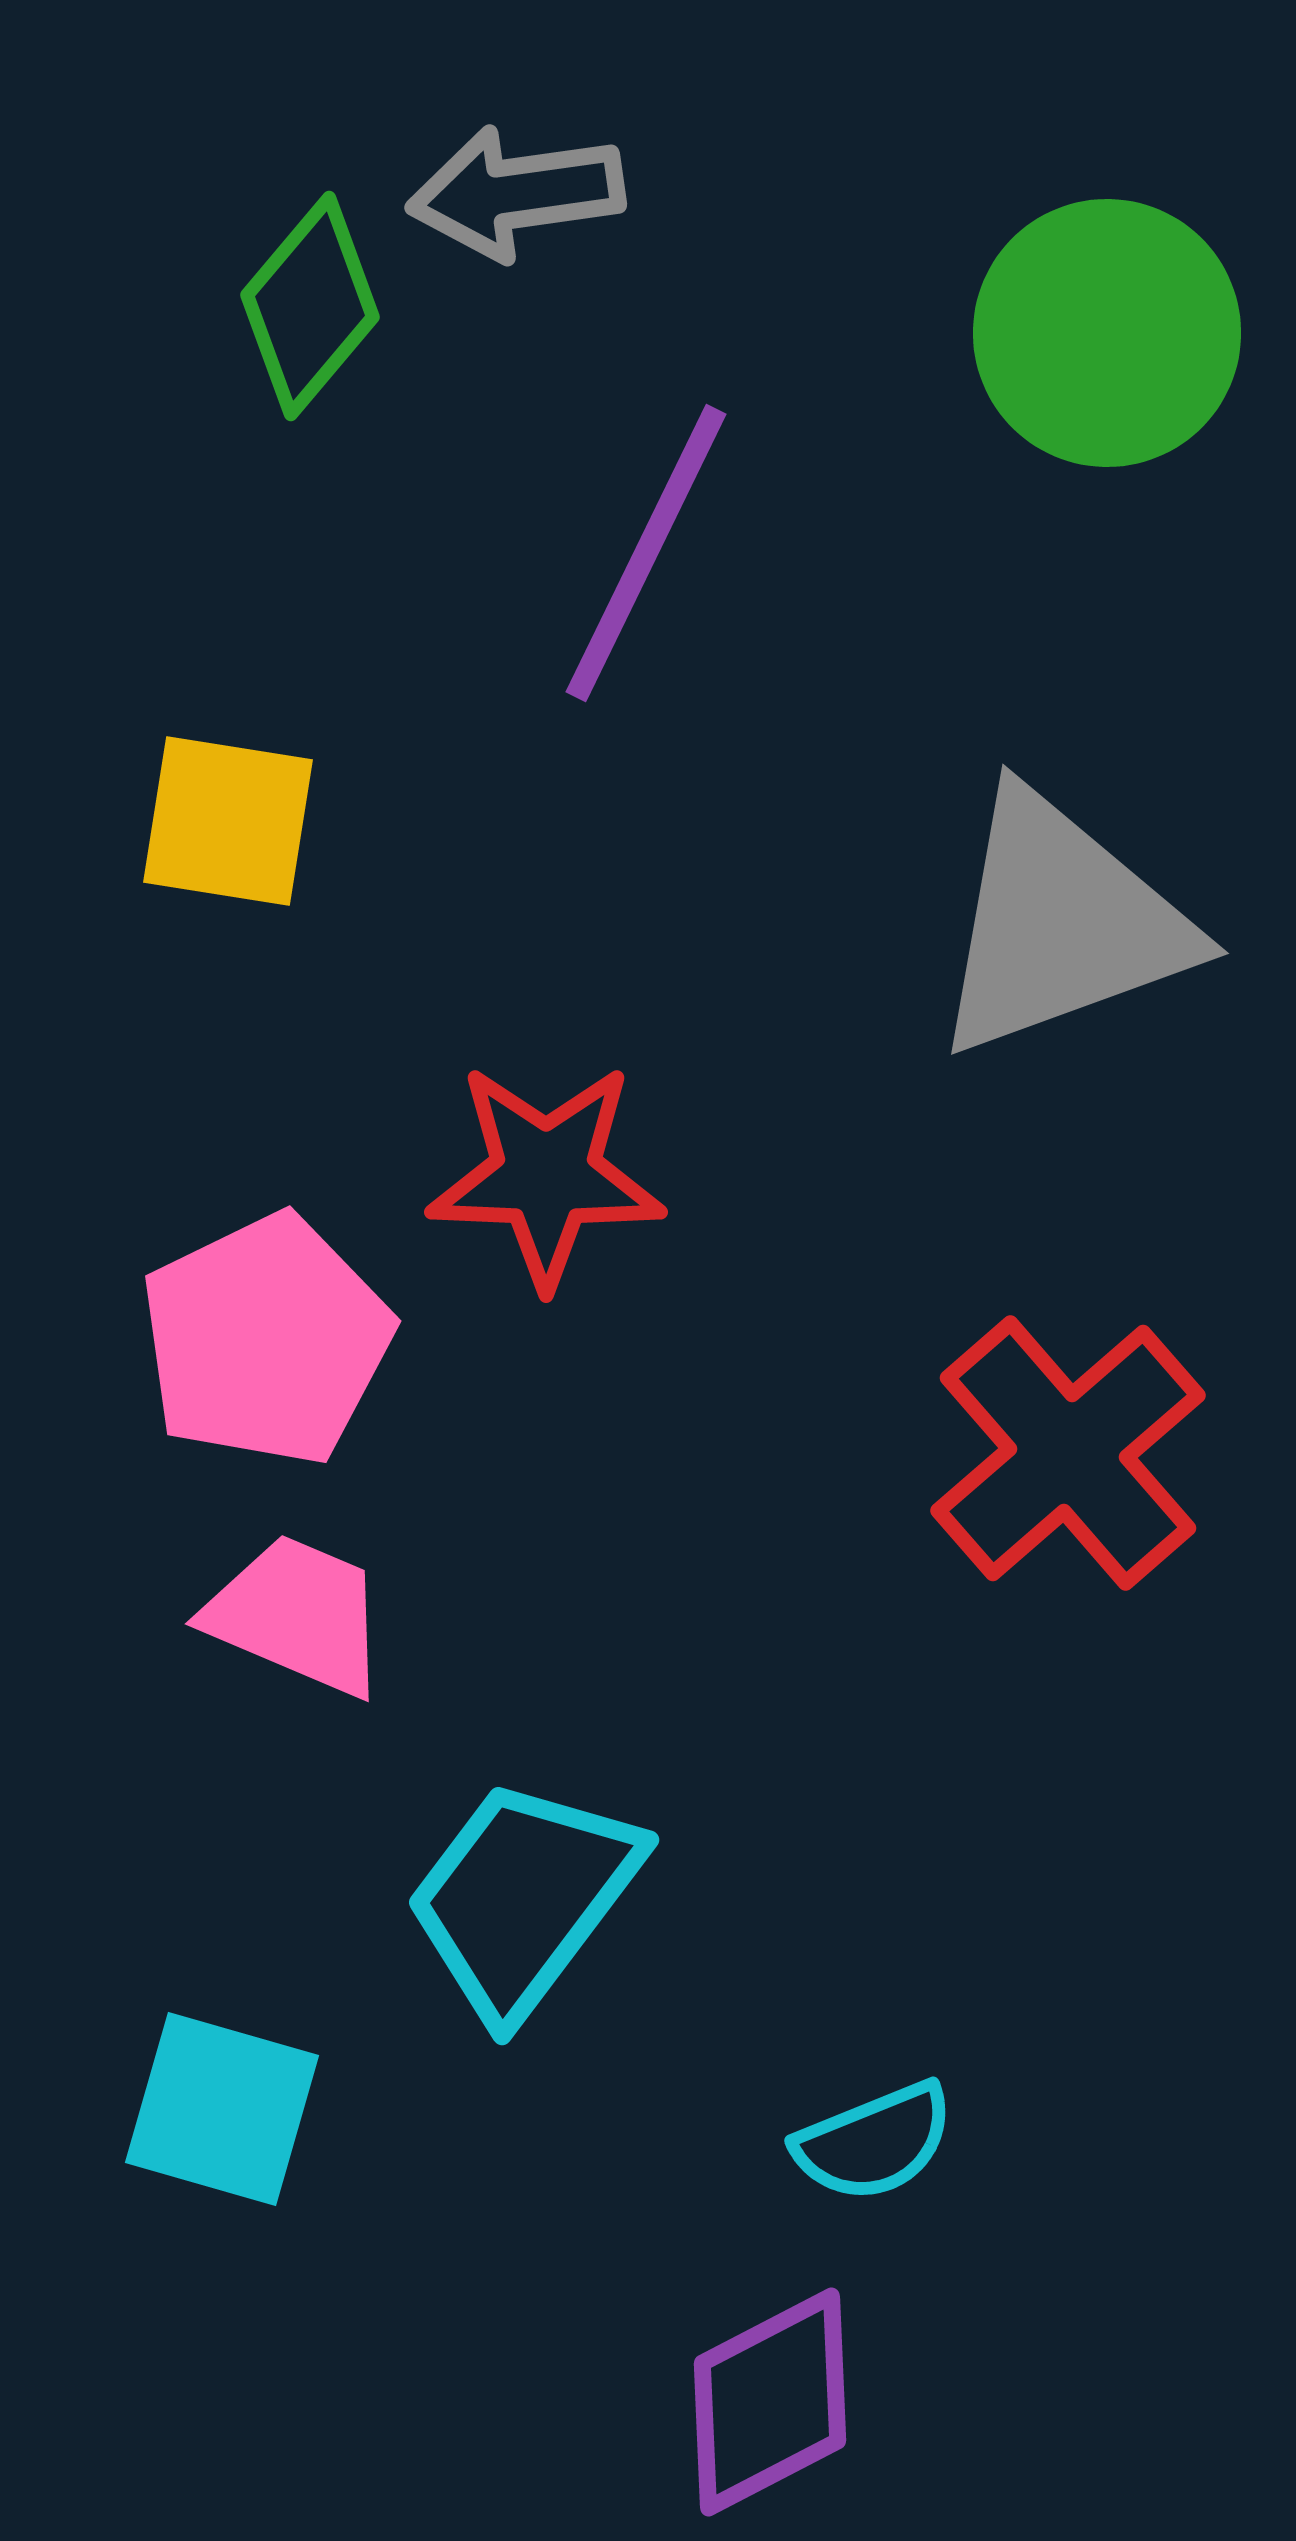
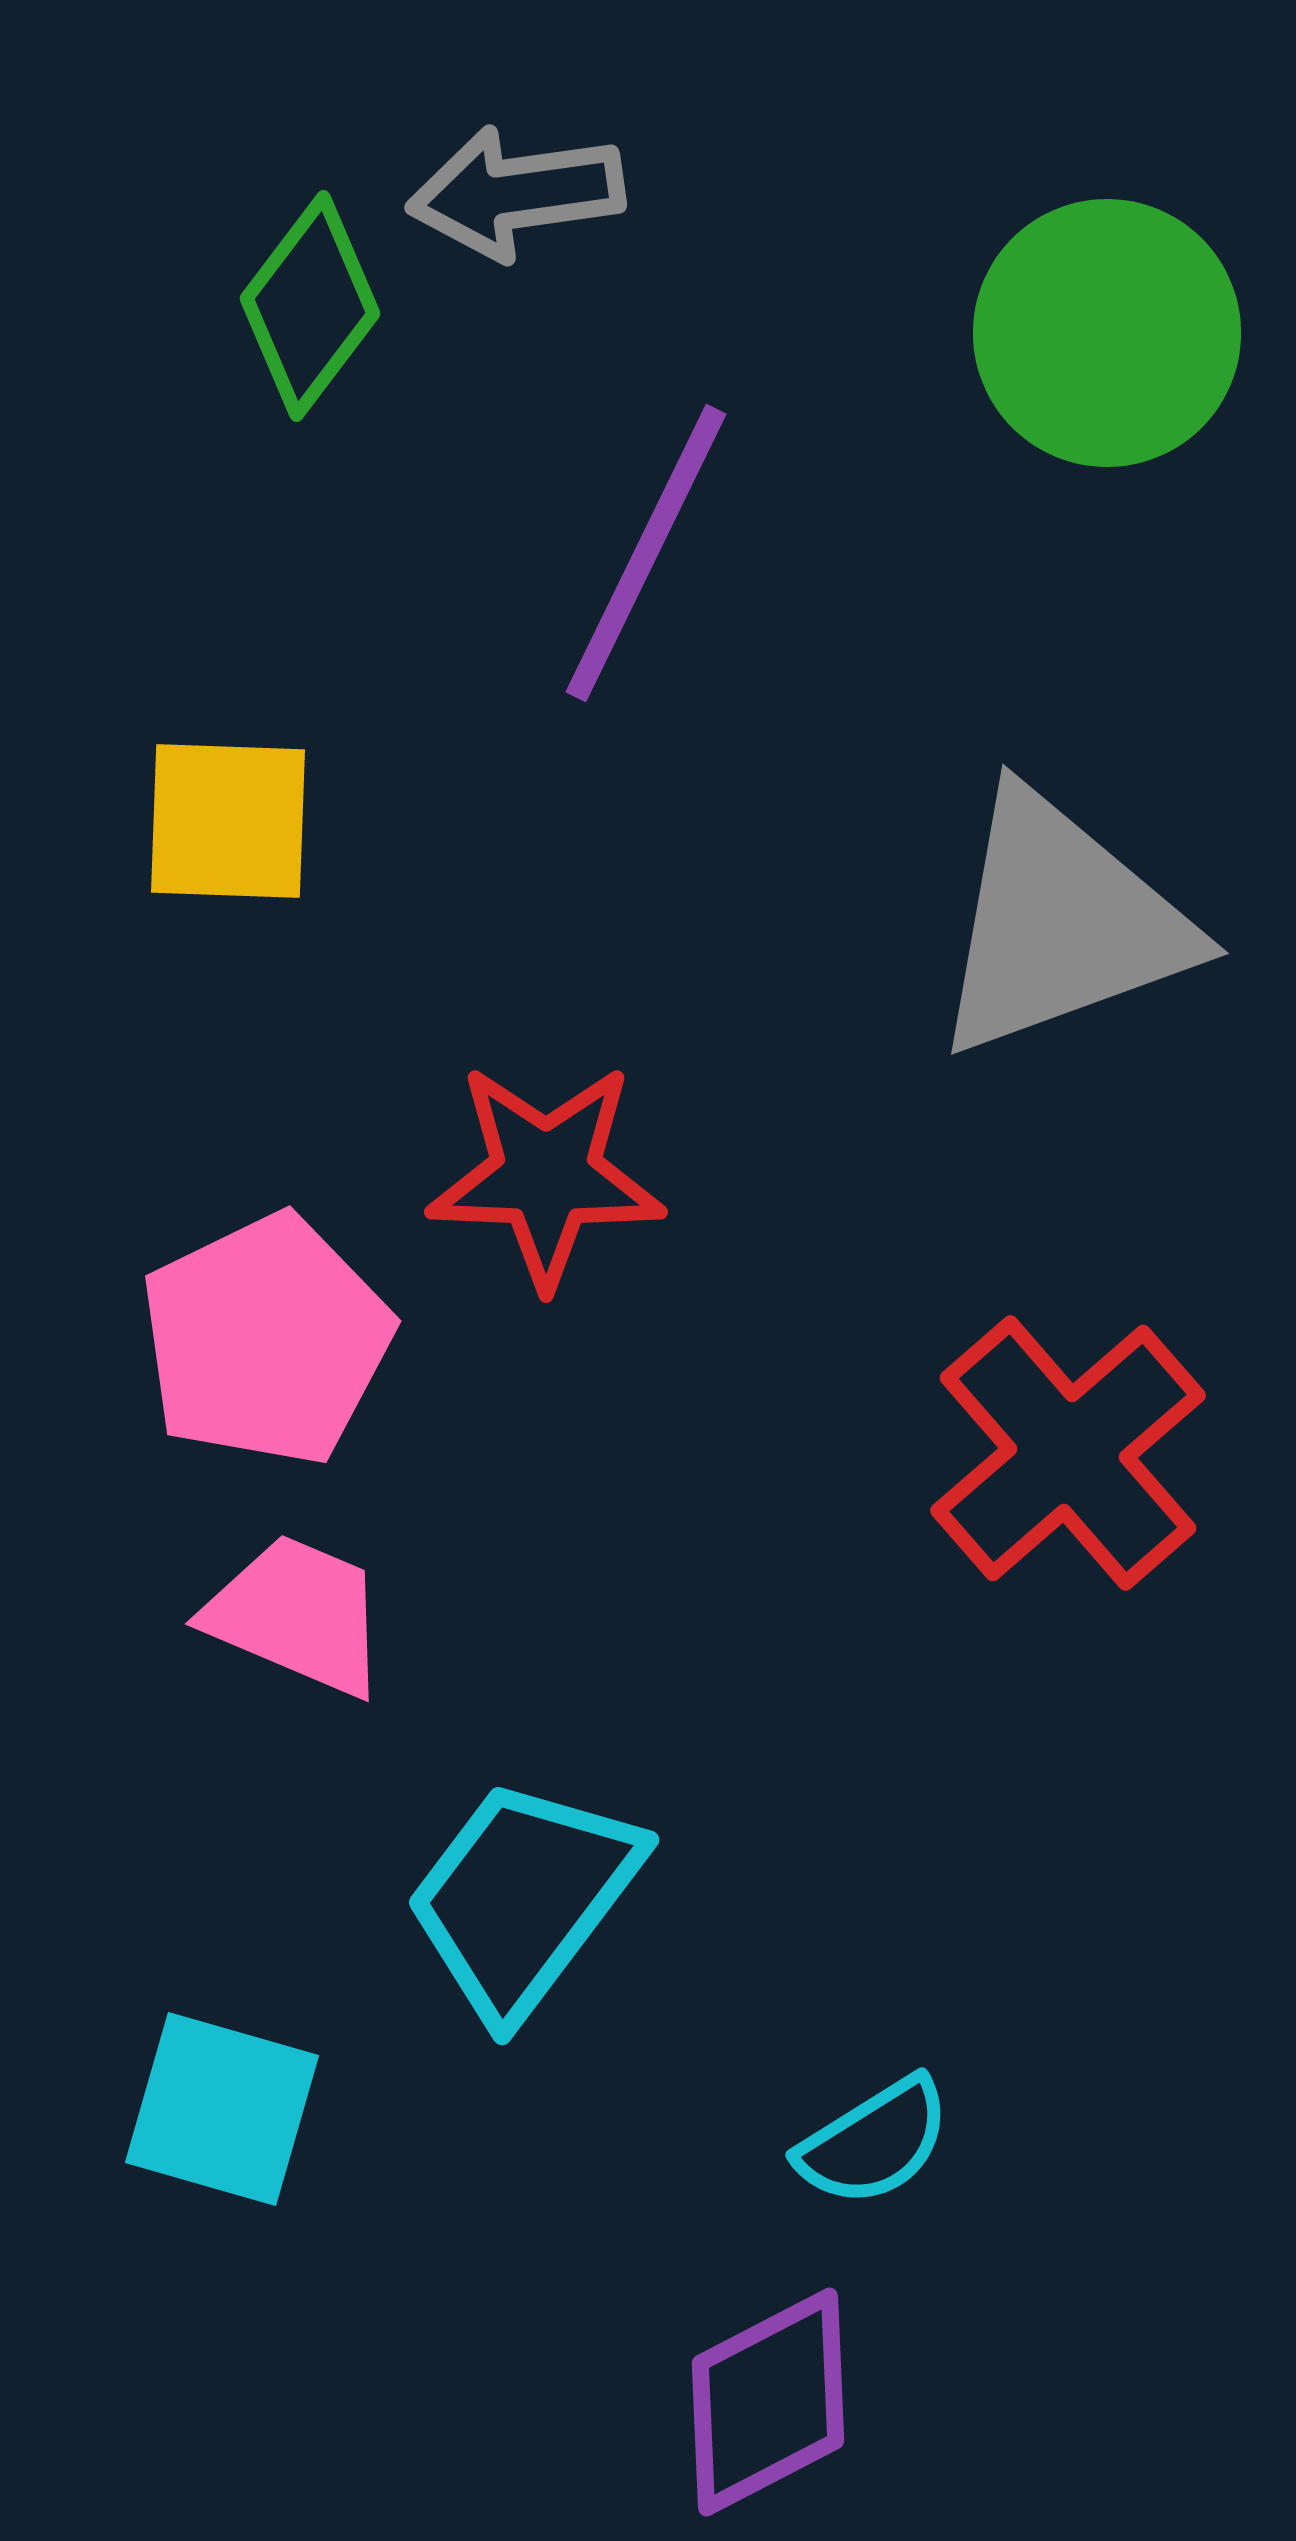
green diamond: rotated 3 degrees counterclockwise
yellow square: rotated 7 degrees counterclockwise
cyan semicircle: rotated 10 degrees counterclockwise
purple diamond: moved 2 px left
